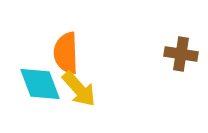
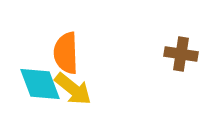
yellow arrow: moved 6 px left; rotated 9 degrees counterclockwise
